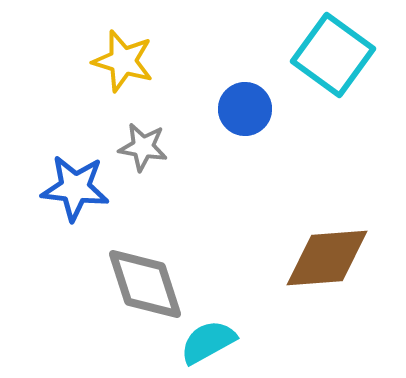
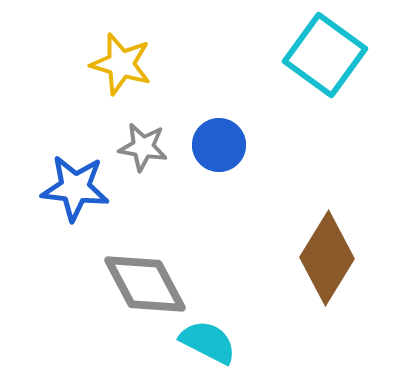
cyan square: moved 8 px left
yellow star: moved 2 px left, 3 px down
blue circle: moved 26 px left, 36 px down
brown diamond: rotated 54 degrees counterclockwise
gray diamond: rotated 10 degrees counterclockwise
cyan semicircle: rotated 56 degrees clockwise
